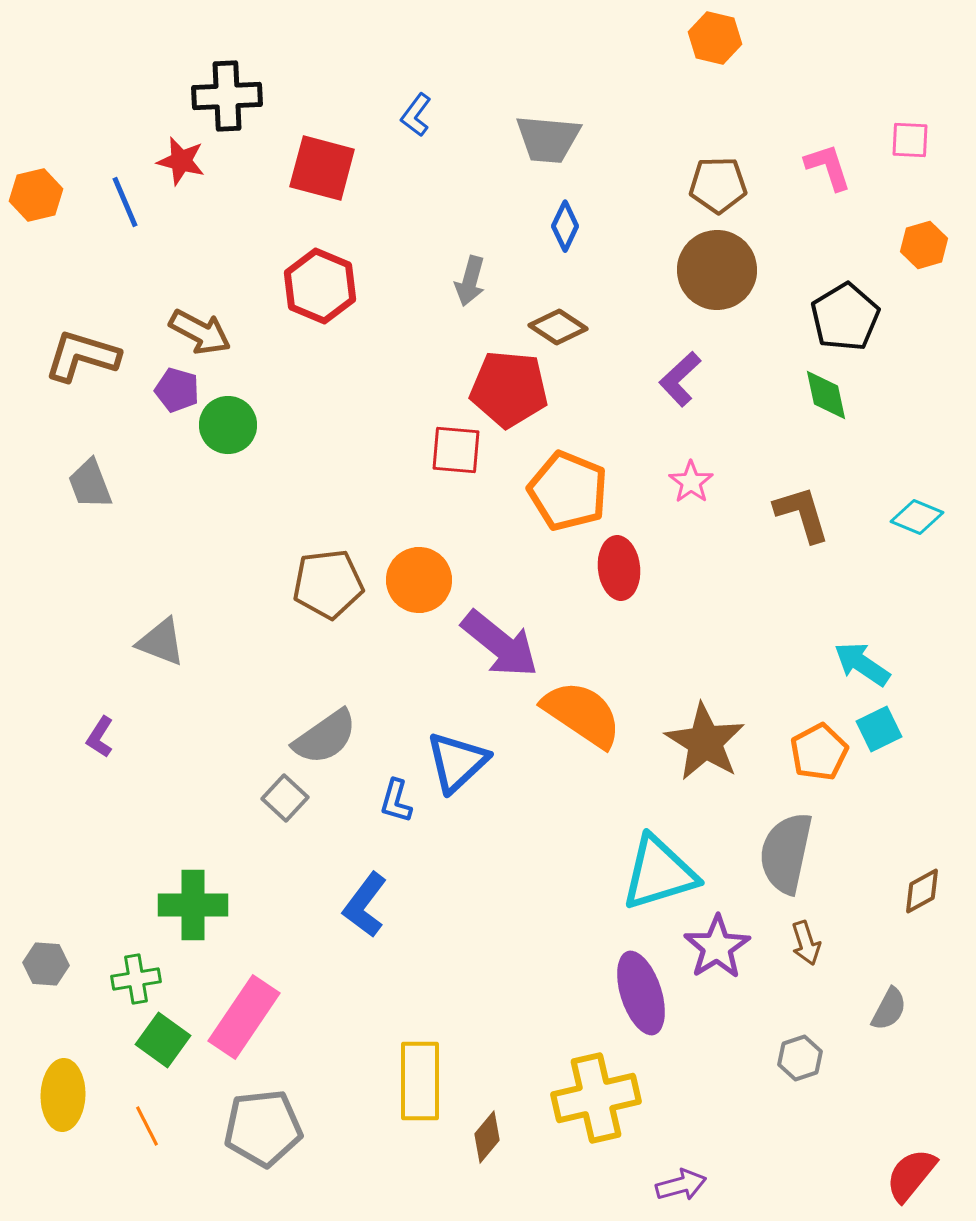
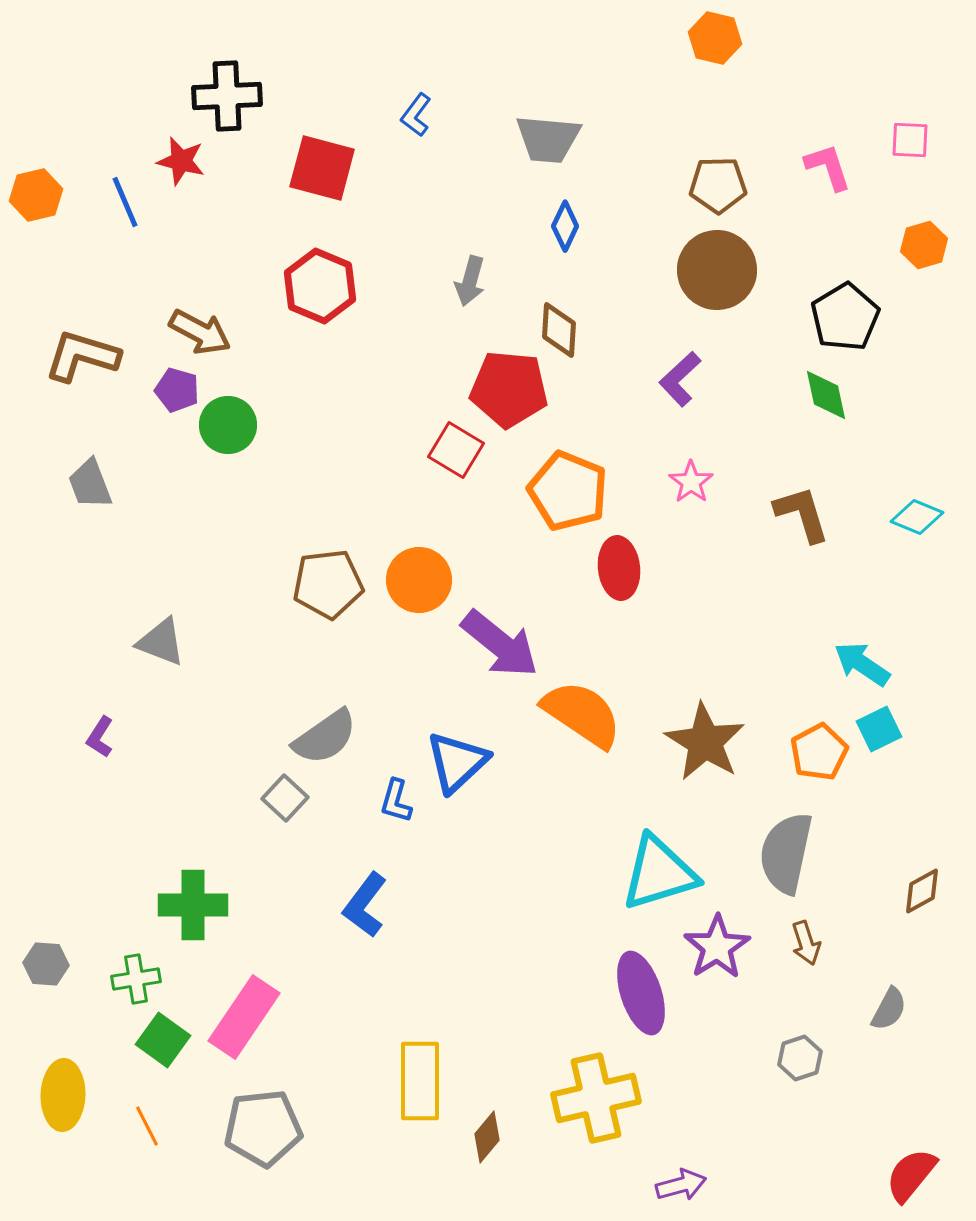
brown diamond at (558, 327): moved 1 px right, 3 px down; rotated 60 degrees clockwise
red square at (456, 450): rotated 26 degrees clockwise
